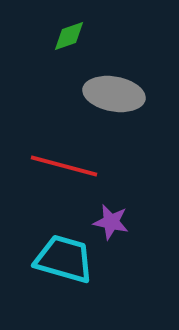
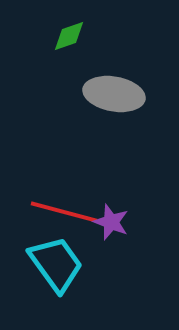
red line: moved 46 px down
purple star: rotated 9 degrees clockwise
cyan trapezoid: moved 8 px left, 5 px down; rotated 38 degrees clockwise
